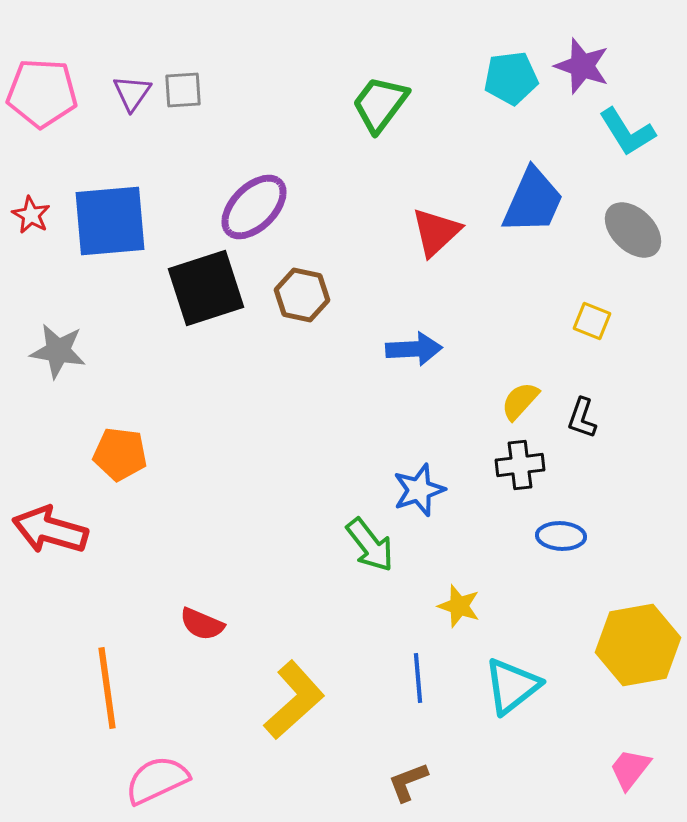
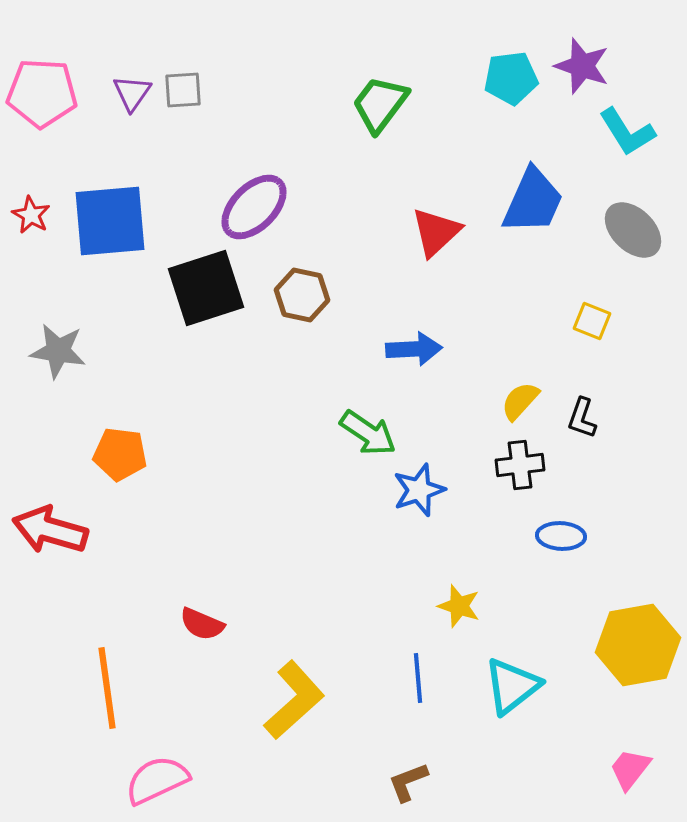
green arrow: moved 2 px left, 112 px up; rotated 18 degrees counterclockwise
